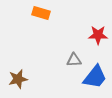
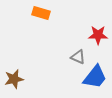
gray triangle: moved 4 px right, 3 px up; rotated 28 degrees clockwise
brown star: moved 4 px left
